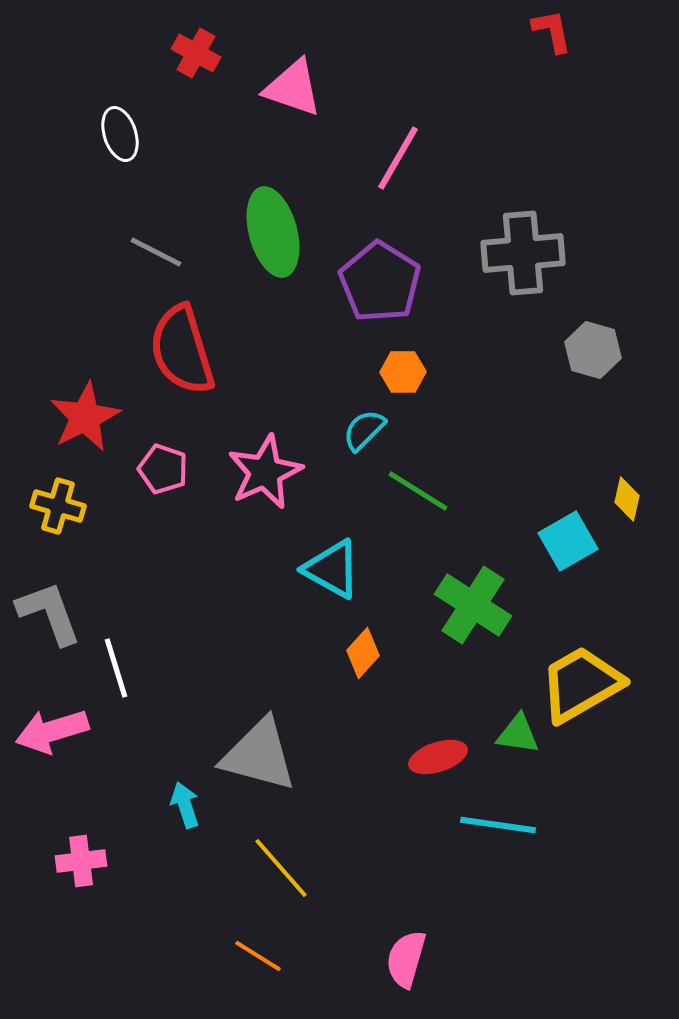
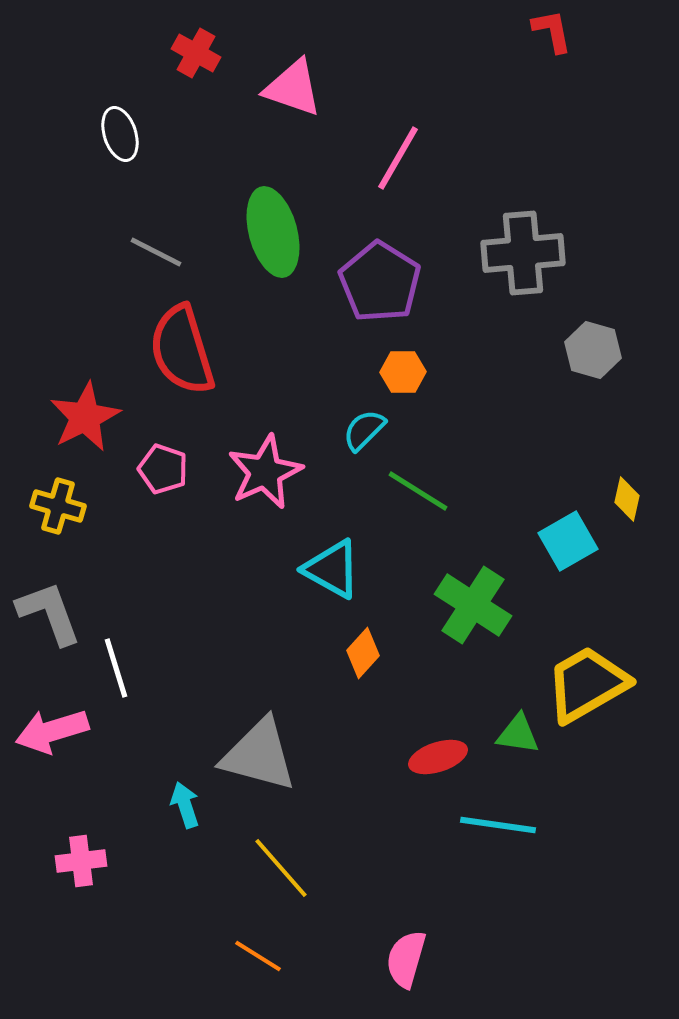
yellow trapezoid: moved 6 px right
